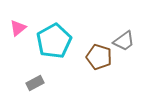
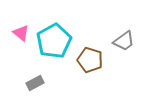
pink triangle: moved 3 px right, 5 px down; rotated 42 degrees counterclockwise
brown pentagon: moved 9 px left, 3 px down
